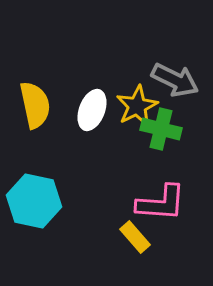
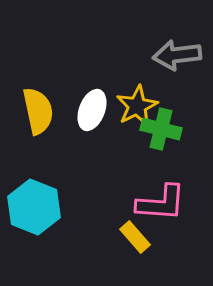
gray arrow: moved 2 px right, 25 px up; rotated 147 degrees clockwise
yellow semicircle: moved 3 px right, 6 px down
cyan hexagon: moved 6 px down; rotated 10 degrees clockwise
